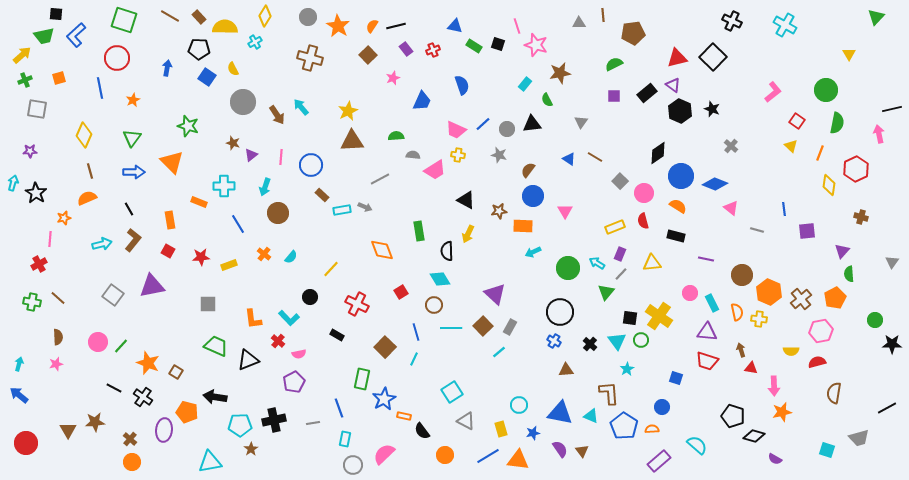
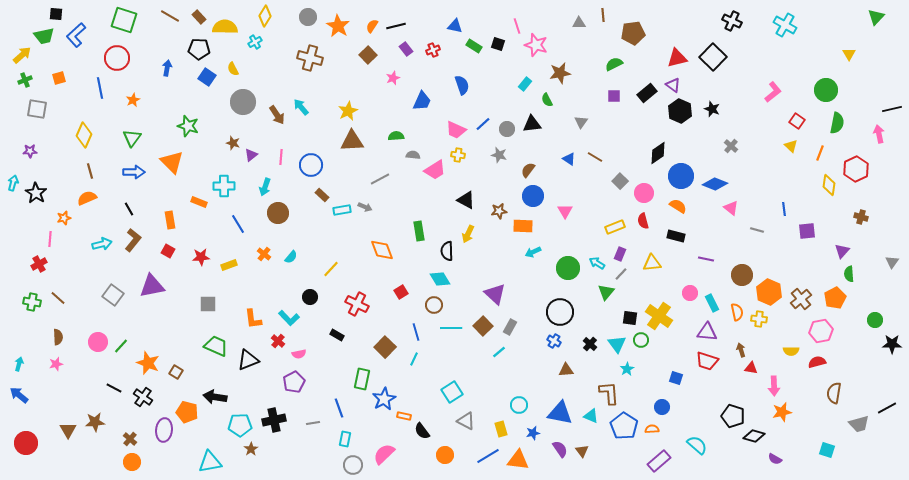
cyan triangle at (617, 341): moved 3 px down
gray trapezoid at (859, 438): moved 14 px up
